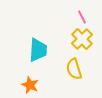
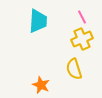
yellow cross: rotated 20 degrees clockwise
cyan trapezoid: moved 29 px up
orange star: moved 11 px right
